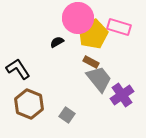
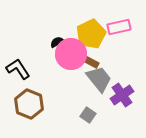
pink circle: moved 7 px left, 36 px down
pink rectangle: rotated 30 degrees counterclockwise
yellow pentagon: moved 2 px left
gray square: moved 21 px right
